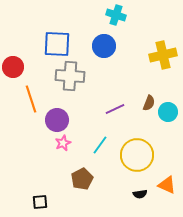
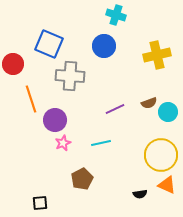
blue square: moved 8 px left; rotated 20 degrees clockwise
yellow cross: moved 6 px left
red circle: moved 3 px up
brown semicircle: rotated 49 degrees clockwise
purple circle: moved 2 px left
cyan line: moved 1 px right, 2 px up; rotated 42 degrees clockwise
yellow circle: moved 24 px right
black square: moved 1 px down
